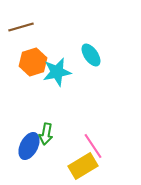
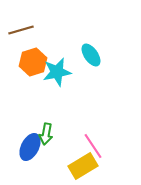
brown line: moved 3 px down
blue ellipse: moved 1 px right, 1 px down
